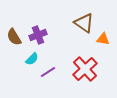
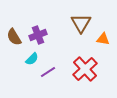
brown triangle: moved 3 px left; rotated 25 degrees clockwise
